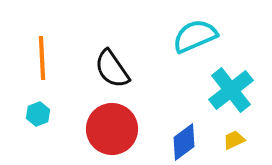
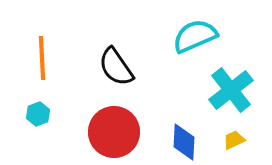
black semicircle: moved 4 px right, 2 px up
red circle: moved 2 px right, 3 px down
blue diamond: rotated 51 degrees counterclockwise
